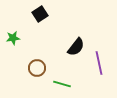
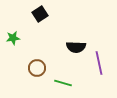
black semicircle: rotated 54 degrees clockwise
green line: moved 1 px right, 1 px up
